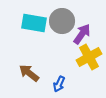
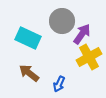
cyan rectangle: moved 6 px left, 15 px down; rotated 15 degrees clockwise
